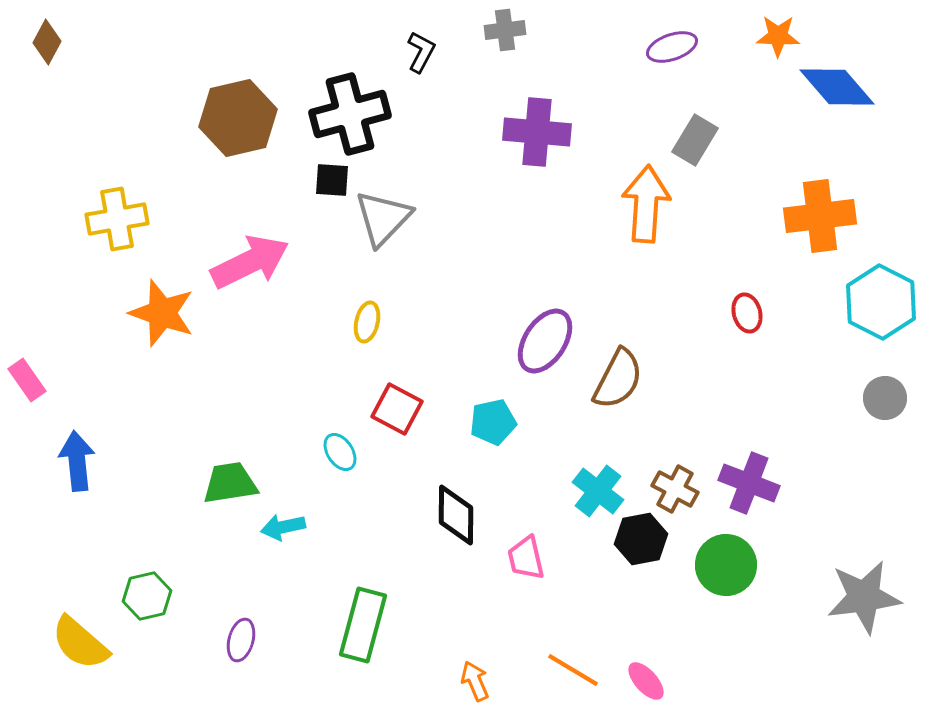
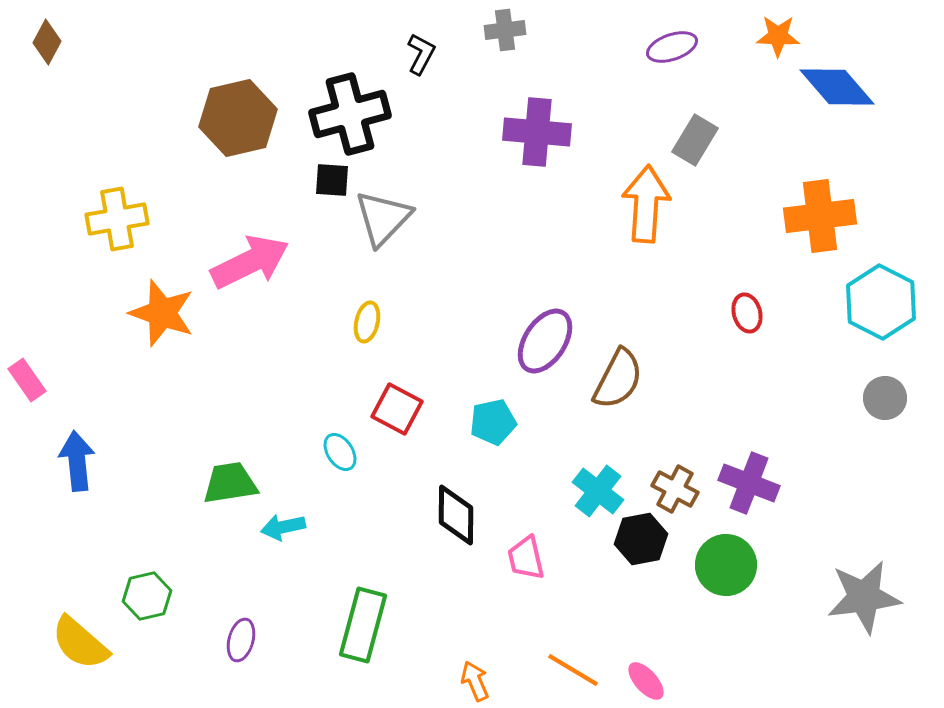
black L-shape at (421, 52): moved 2 px down
